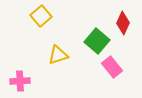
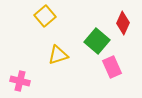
yellow square: moved 4 px right
pink rectangle: rotated 15 degrees clockwise
pink cross: rotated 18 degrees clockwise
